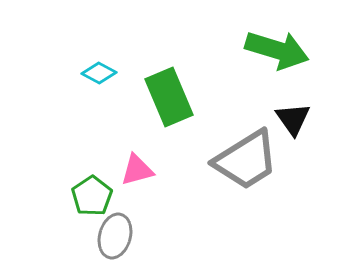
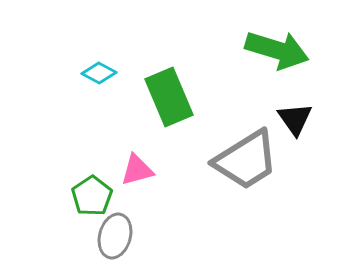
black triangle: moved 2 px right
